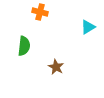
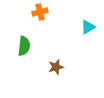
orange cross: rotated 28 degrees counterclockwise
brown star: rotated 28 degrees clockwise
